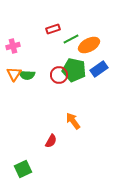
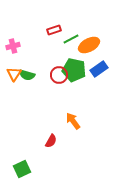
red rectangle: moved 1 px right, 1 px down
green semicircle: rotated 14 degrees clockwise
green square: moved 1 px left
